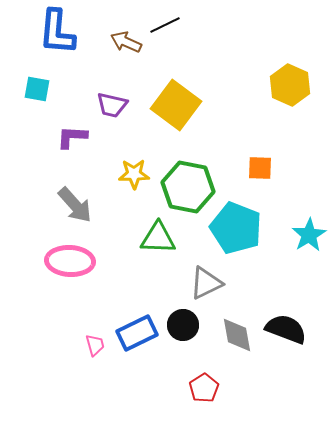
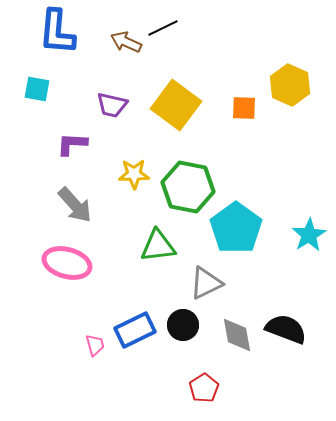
black line: moved 2 px left, 3 px down
purple L-shape: moved 7 px down
orange square: moved 16 px left, 60 px up
cyan pentagon: rotated 15 degrees clockwise
green triangle: moved 8 px down; rotated 9 degrees counterclockwise
pink ellipse: moved 3 px left, 2 px down; rotated 12 degrees clockwise
blue rectangle: moved 2 px left, 3 px up
